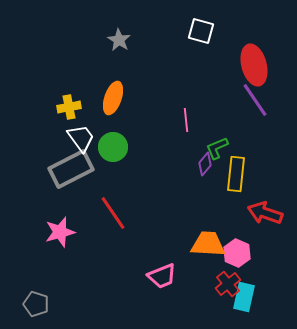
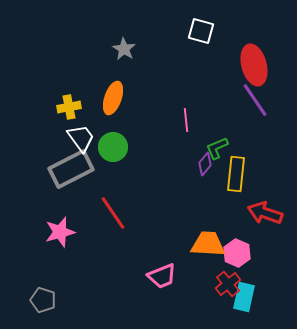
gray star: moved 5 px right, 9 px down
gray pentagon: moved 7 px right, 4 px up
